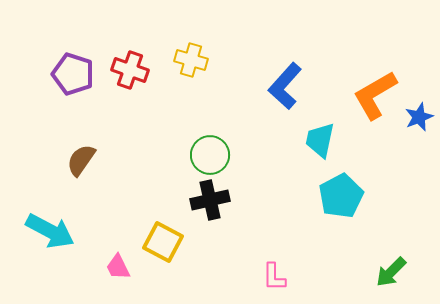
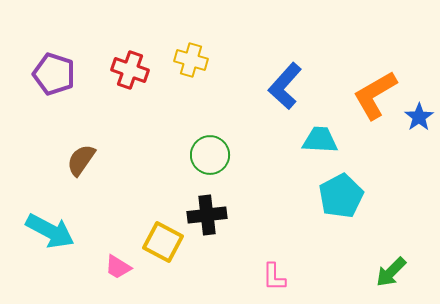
purple pentagon: moved 19 px left
blue star: rotated 12 degrees counterclockwise
cyan trapezoid: rotated 81 degrees clockwise
black cross: moved 3 px left, 15 px down; rotated 6 degrees clockwise
pink trapezoid: rotated 32 degrees counterclockwise
